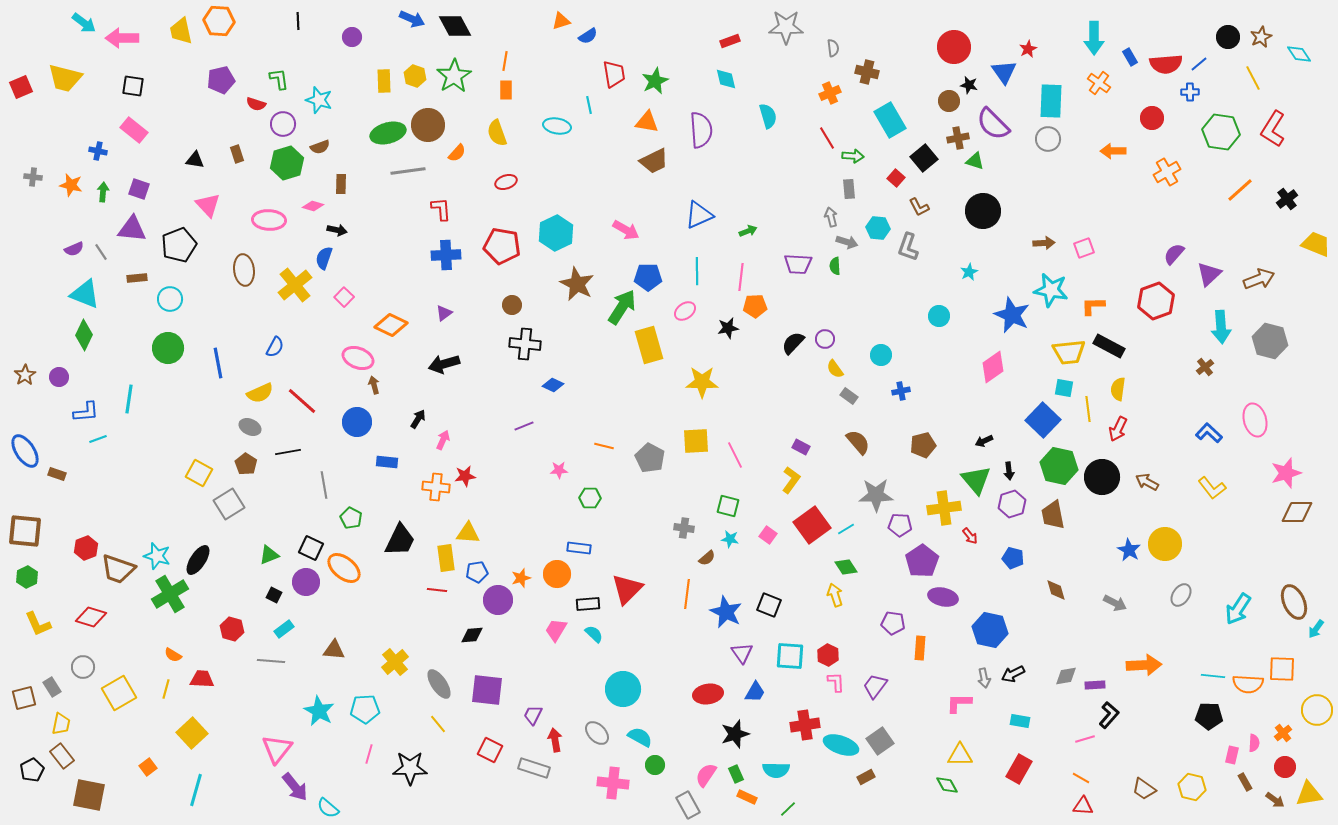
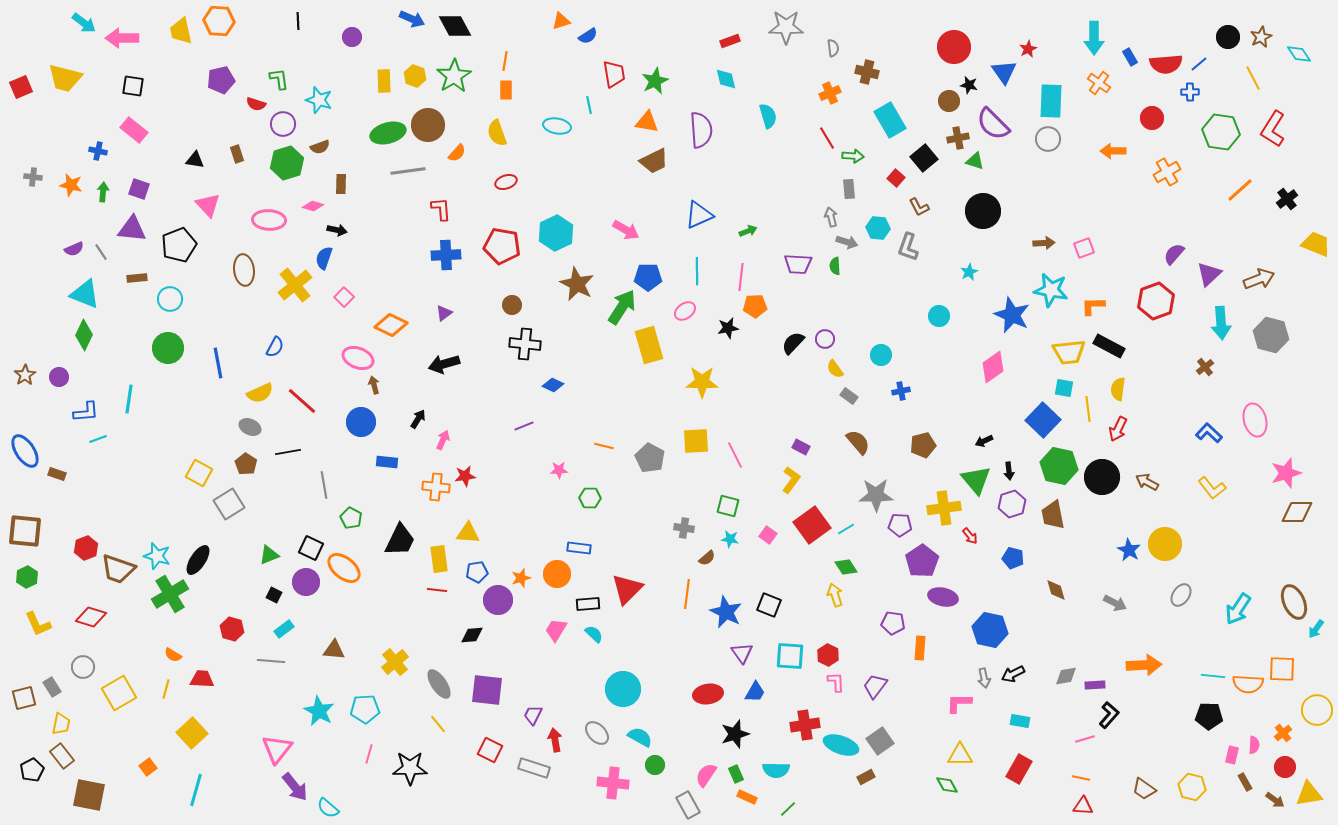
cyan arrow at (1221, 327): moved 4 px up
gray hexagon at (1270, 341): moved 1 px right, 6 px up
blue circle at (357, 422): moved 4 px right
yellow rectangle at (446, 558): moved 7 px left, 1 px down
pink semicircle at (1254, 743): moved 2 px down
orange line at (1081, 778): rotated 18 degrees counterclockwise
